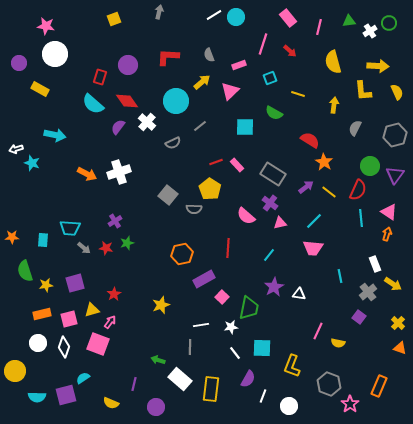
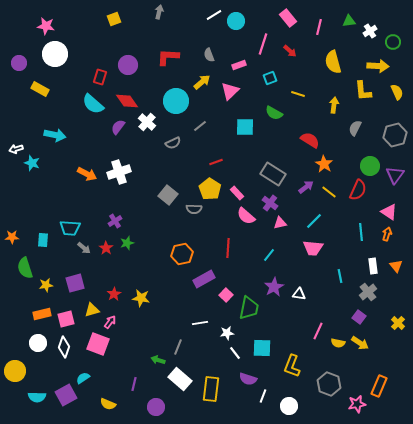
cyan circle at (236, 17): moved 4 px down
green circle at (389, 23): moved 4 px right, 19 px down
orange star at (324, 162): moved 2 px down
pink rectangle at (237, 165): moved 28 px down
cyan line at (361, 218): moved 14 px down
red star at (106, 248): rotated 24 degrees clockwise
white rectangle at (375, 264): moved 2 px left, 2 px down; rotated 14 degrees clockwise
green semicircle at (25, 271): moved 3 px up
yellow arrow at (393, 284): moved 33 px left, 59 px down
pink square at (222, 297): moved 4 px right, 2 px up
yellow star at (161, 305): moved 20 px left, 7 px up; rotated 30 degrees clockwise
pink square at (69, 319): moved 3 px left
white line at (201, 325): moved 1 px left, 2 px up
white star at (231, 327): moved 4 px left, 6 px down
gray line at (190, 347): moved 12 px left; rotated 21 degrees clockwise
orange triangle at (400, 348): moved 4 px left, 82 px up; rotated 32 degrees clockwise
purple semicircle at (248, 379): rotated 78 degrees clockwise
purple square at (66, 395): rotated 15 degrees counterclockwise
yellow semicircle at (111, 403): moved 3 px left, 1 px down
pink star at (350, 404): moved 7 px right; rotated 24 degrees clockwise
